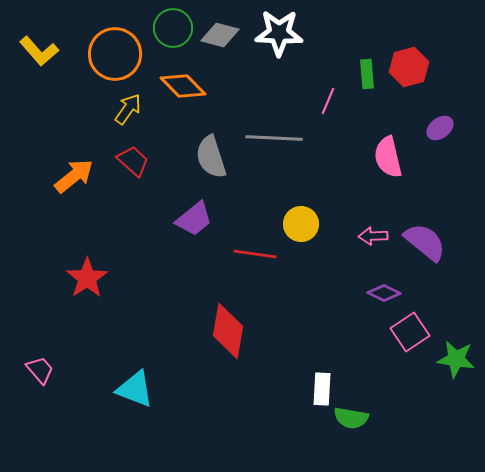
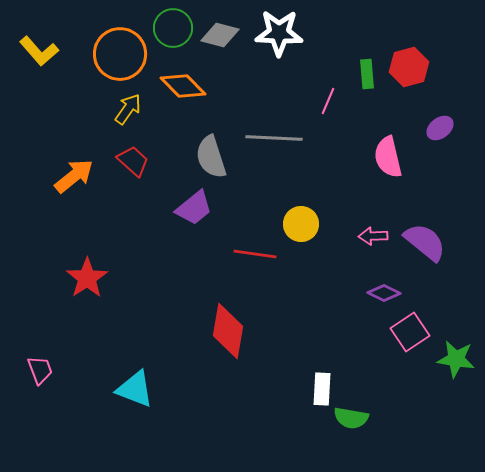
orange circle: moved 5 px right
purple trapezoid: moved 11 px up
pink trapezoid: rotated 20 degrees clockwise
